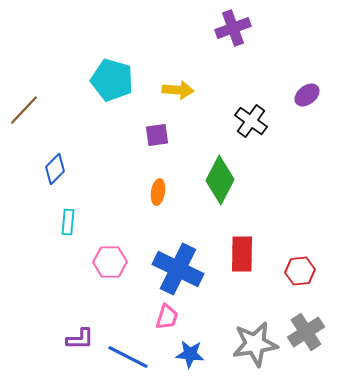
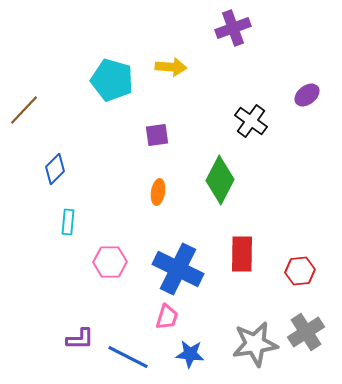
yellow arrow: moved 7 px left, 23 px up
